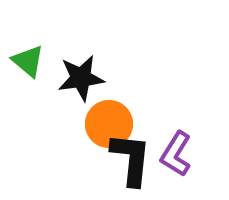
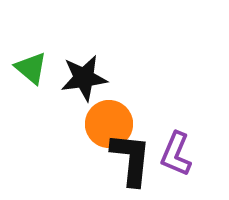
green triangle: moved 3 px right, 7 px down
black star: moved 3 px right
purple L-shape: rotated 9 degrees counterclockwise
